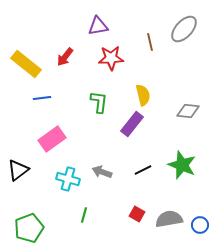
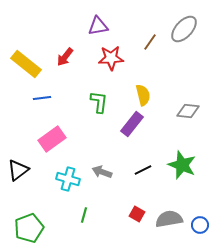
brown line: rotated 48 degrees clockwise
